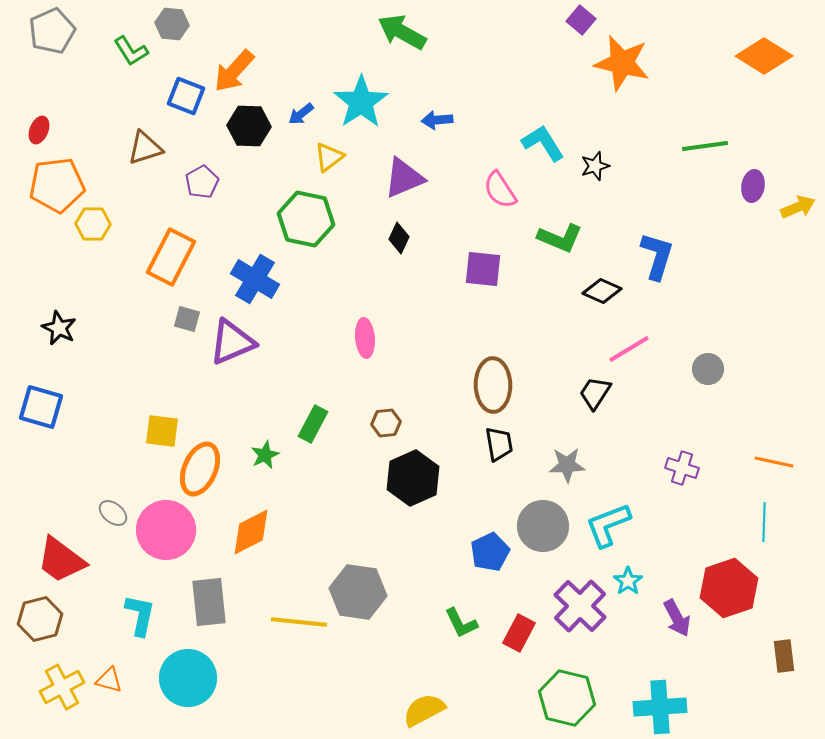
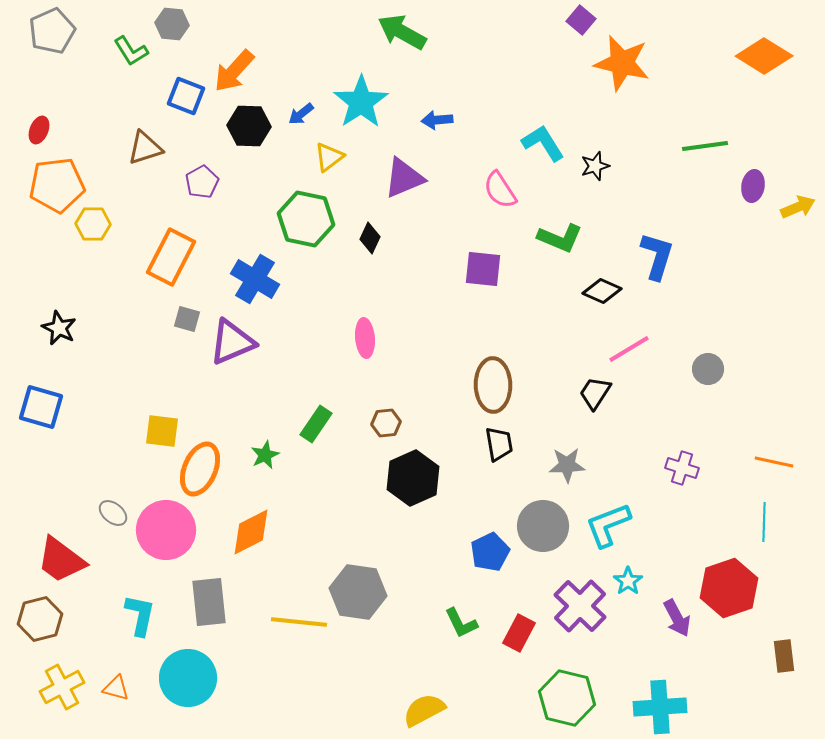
black diamond at (399, 238): moved 29 px left
green rectangle at (313, 424): moved 3 px right; rotated 6 degrees clockwise
orange triangle at (109, 680): moved 7 px right, 8 px down
